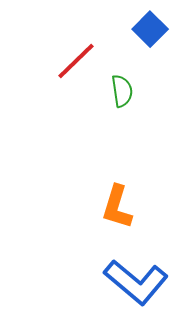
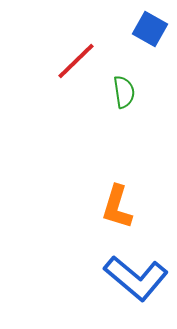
blue square: rotated 16 degrees counterclockwise
green semicircle: moved 2 px right, 1 px down
blue L-shape: moved 4 px up
